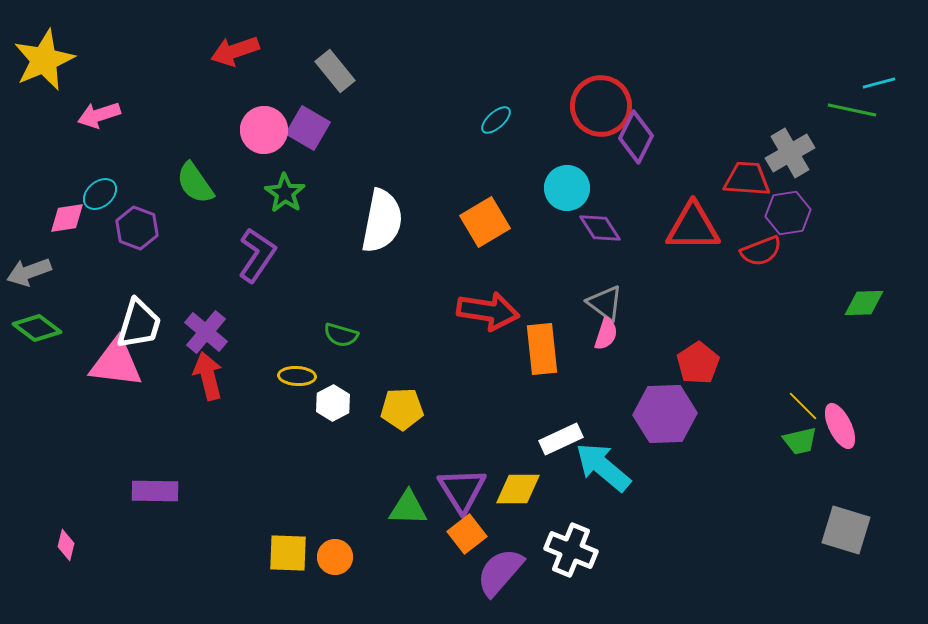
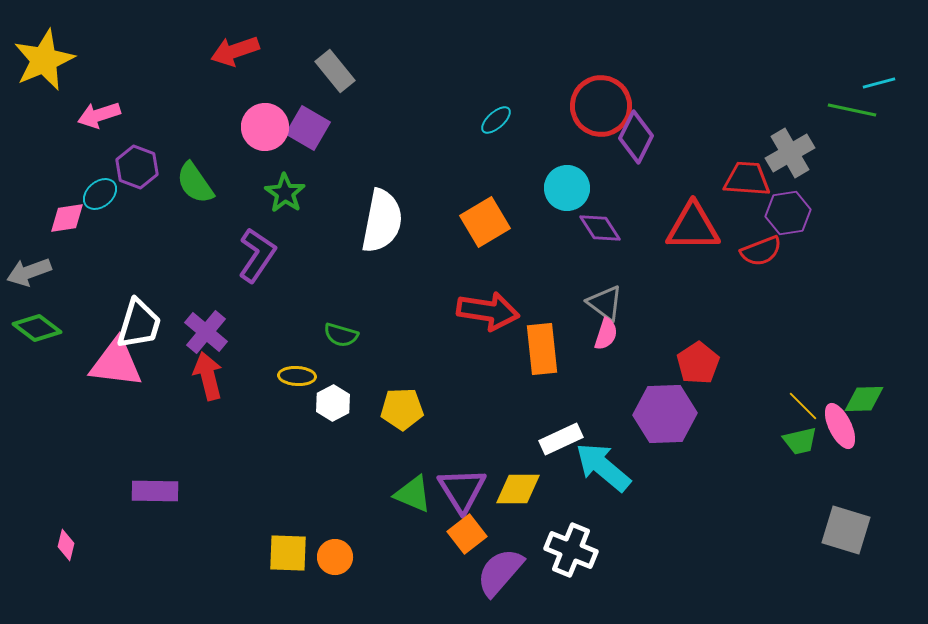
pink circle at (264, 130): moved 1 px right, 3 px up
purple hexagon at (137, 228): moved 61 px up
green diamond at (864, 303): moved 96 px down
green triangle at (408, 508): moved 5 px right, 14 px up; rotated 21 degrees clockwise
